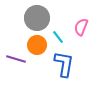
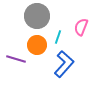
gray circle: moved 2 px up
cyan line: rotated 56 degrees clockwise
blue L-shape: rotated 32 degrees clockwise
